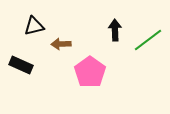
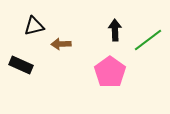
pink pentagon: moved 20 px right
